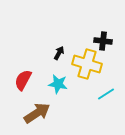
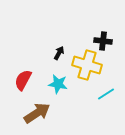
yellow cross: moved 1 px down
